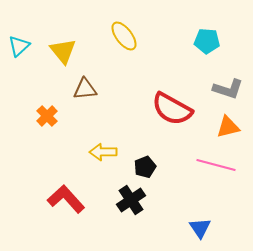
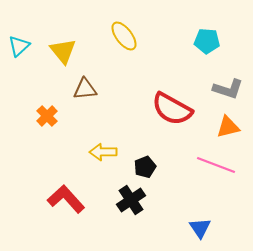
pink line: rotated 6 degrees clockwise
